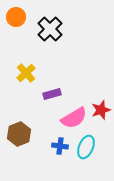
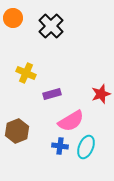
orange circle: moved 3 px left, 1 px down
black cross: moved 1 px right, 3 px up
yellow cross: rotated 24 degrees counterclockwise
red star: moved 16 px up
pink semicircle: moved 3 px left, 3 px down
brown hexagon: moved 2 px left, 3 px up
